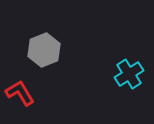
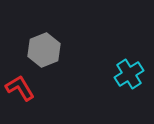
red L-shape: moved 5 px up
